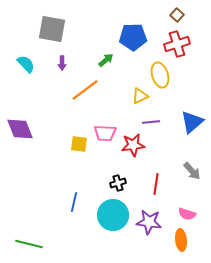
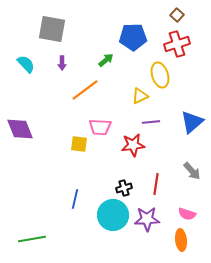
pink trapezoid: moved 5 px left, 6 px up
black cross: moved 6 px right, 5 px down
blue line: moved 1 px right, 3 px up
purple star: moved 2 px left, 3 px up; rotated 10 degrees counterclockwise
green line: moved 3 px right, 5 px up; rotated 24 degrees counterclockwise
